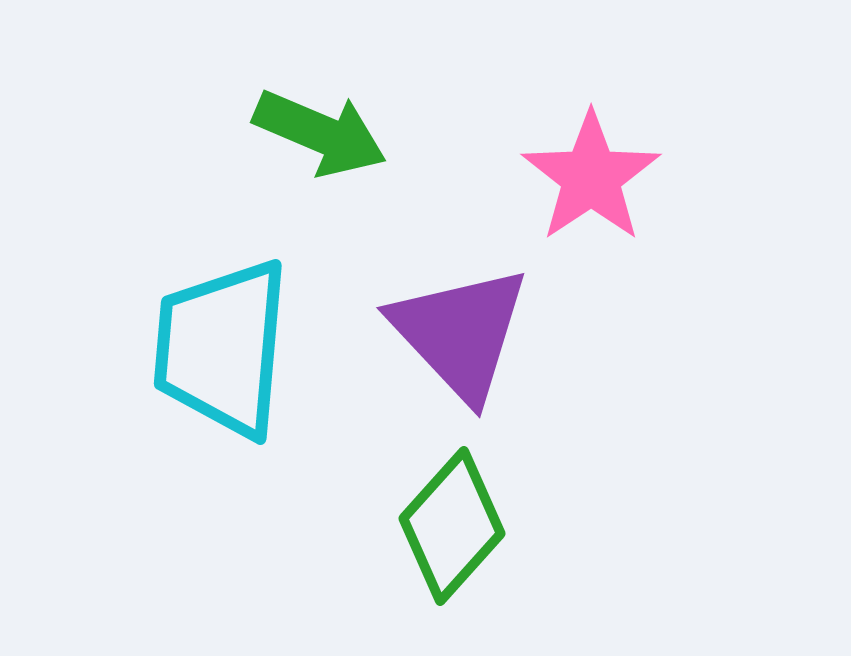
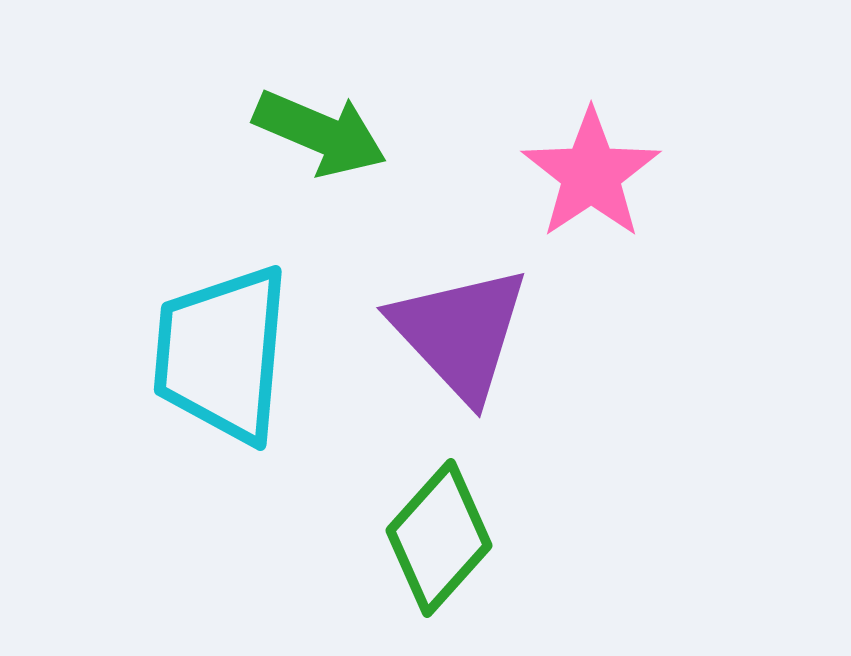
pink star: moved 3 px up
cyan trapezoid: moved 6 px down
green diamond: moved 13 px left, 12 px down
